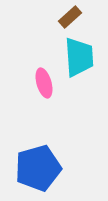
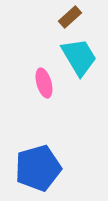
cyan trapezoid: rotated 27 degrees counterclockwise
